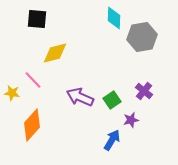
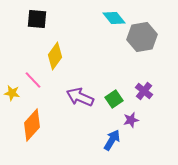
cyan diamond: rotated 40 degrees counterclockwise
yellow diamond: moved 3 px down; rotated 40 degrees counterclockwise
green square: moved 2 px right, 1 px up
